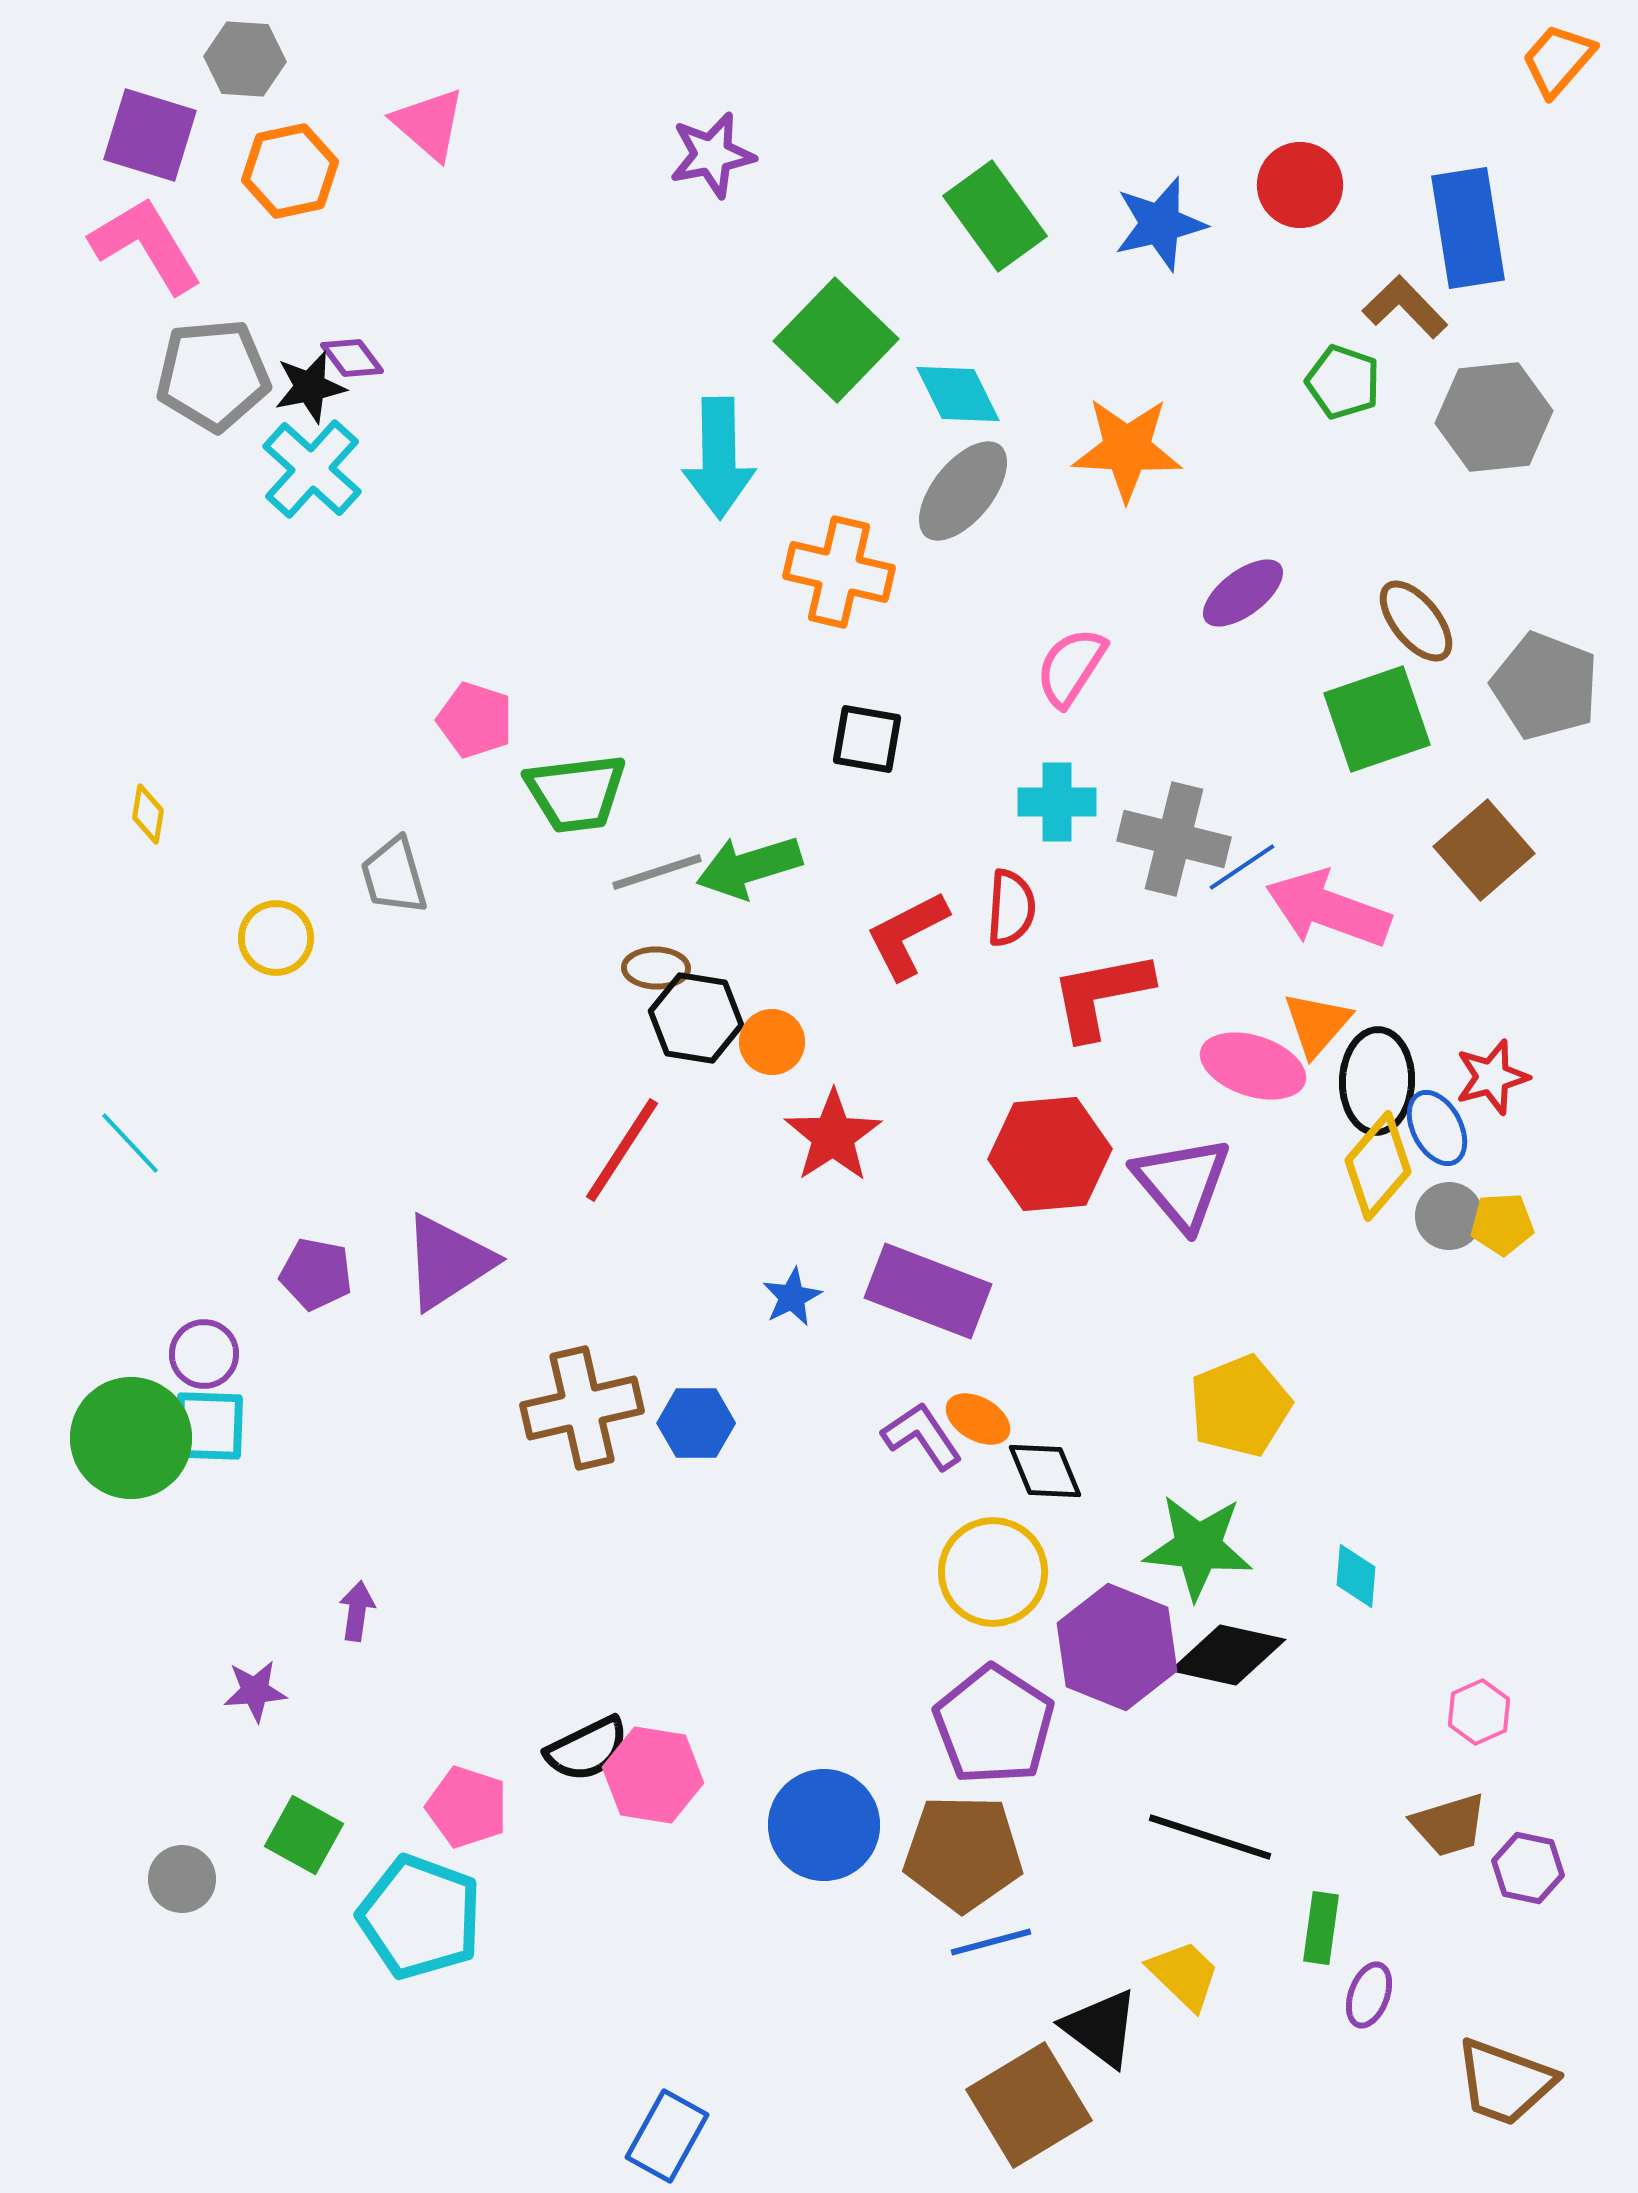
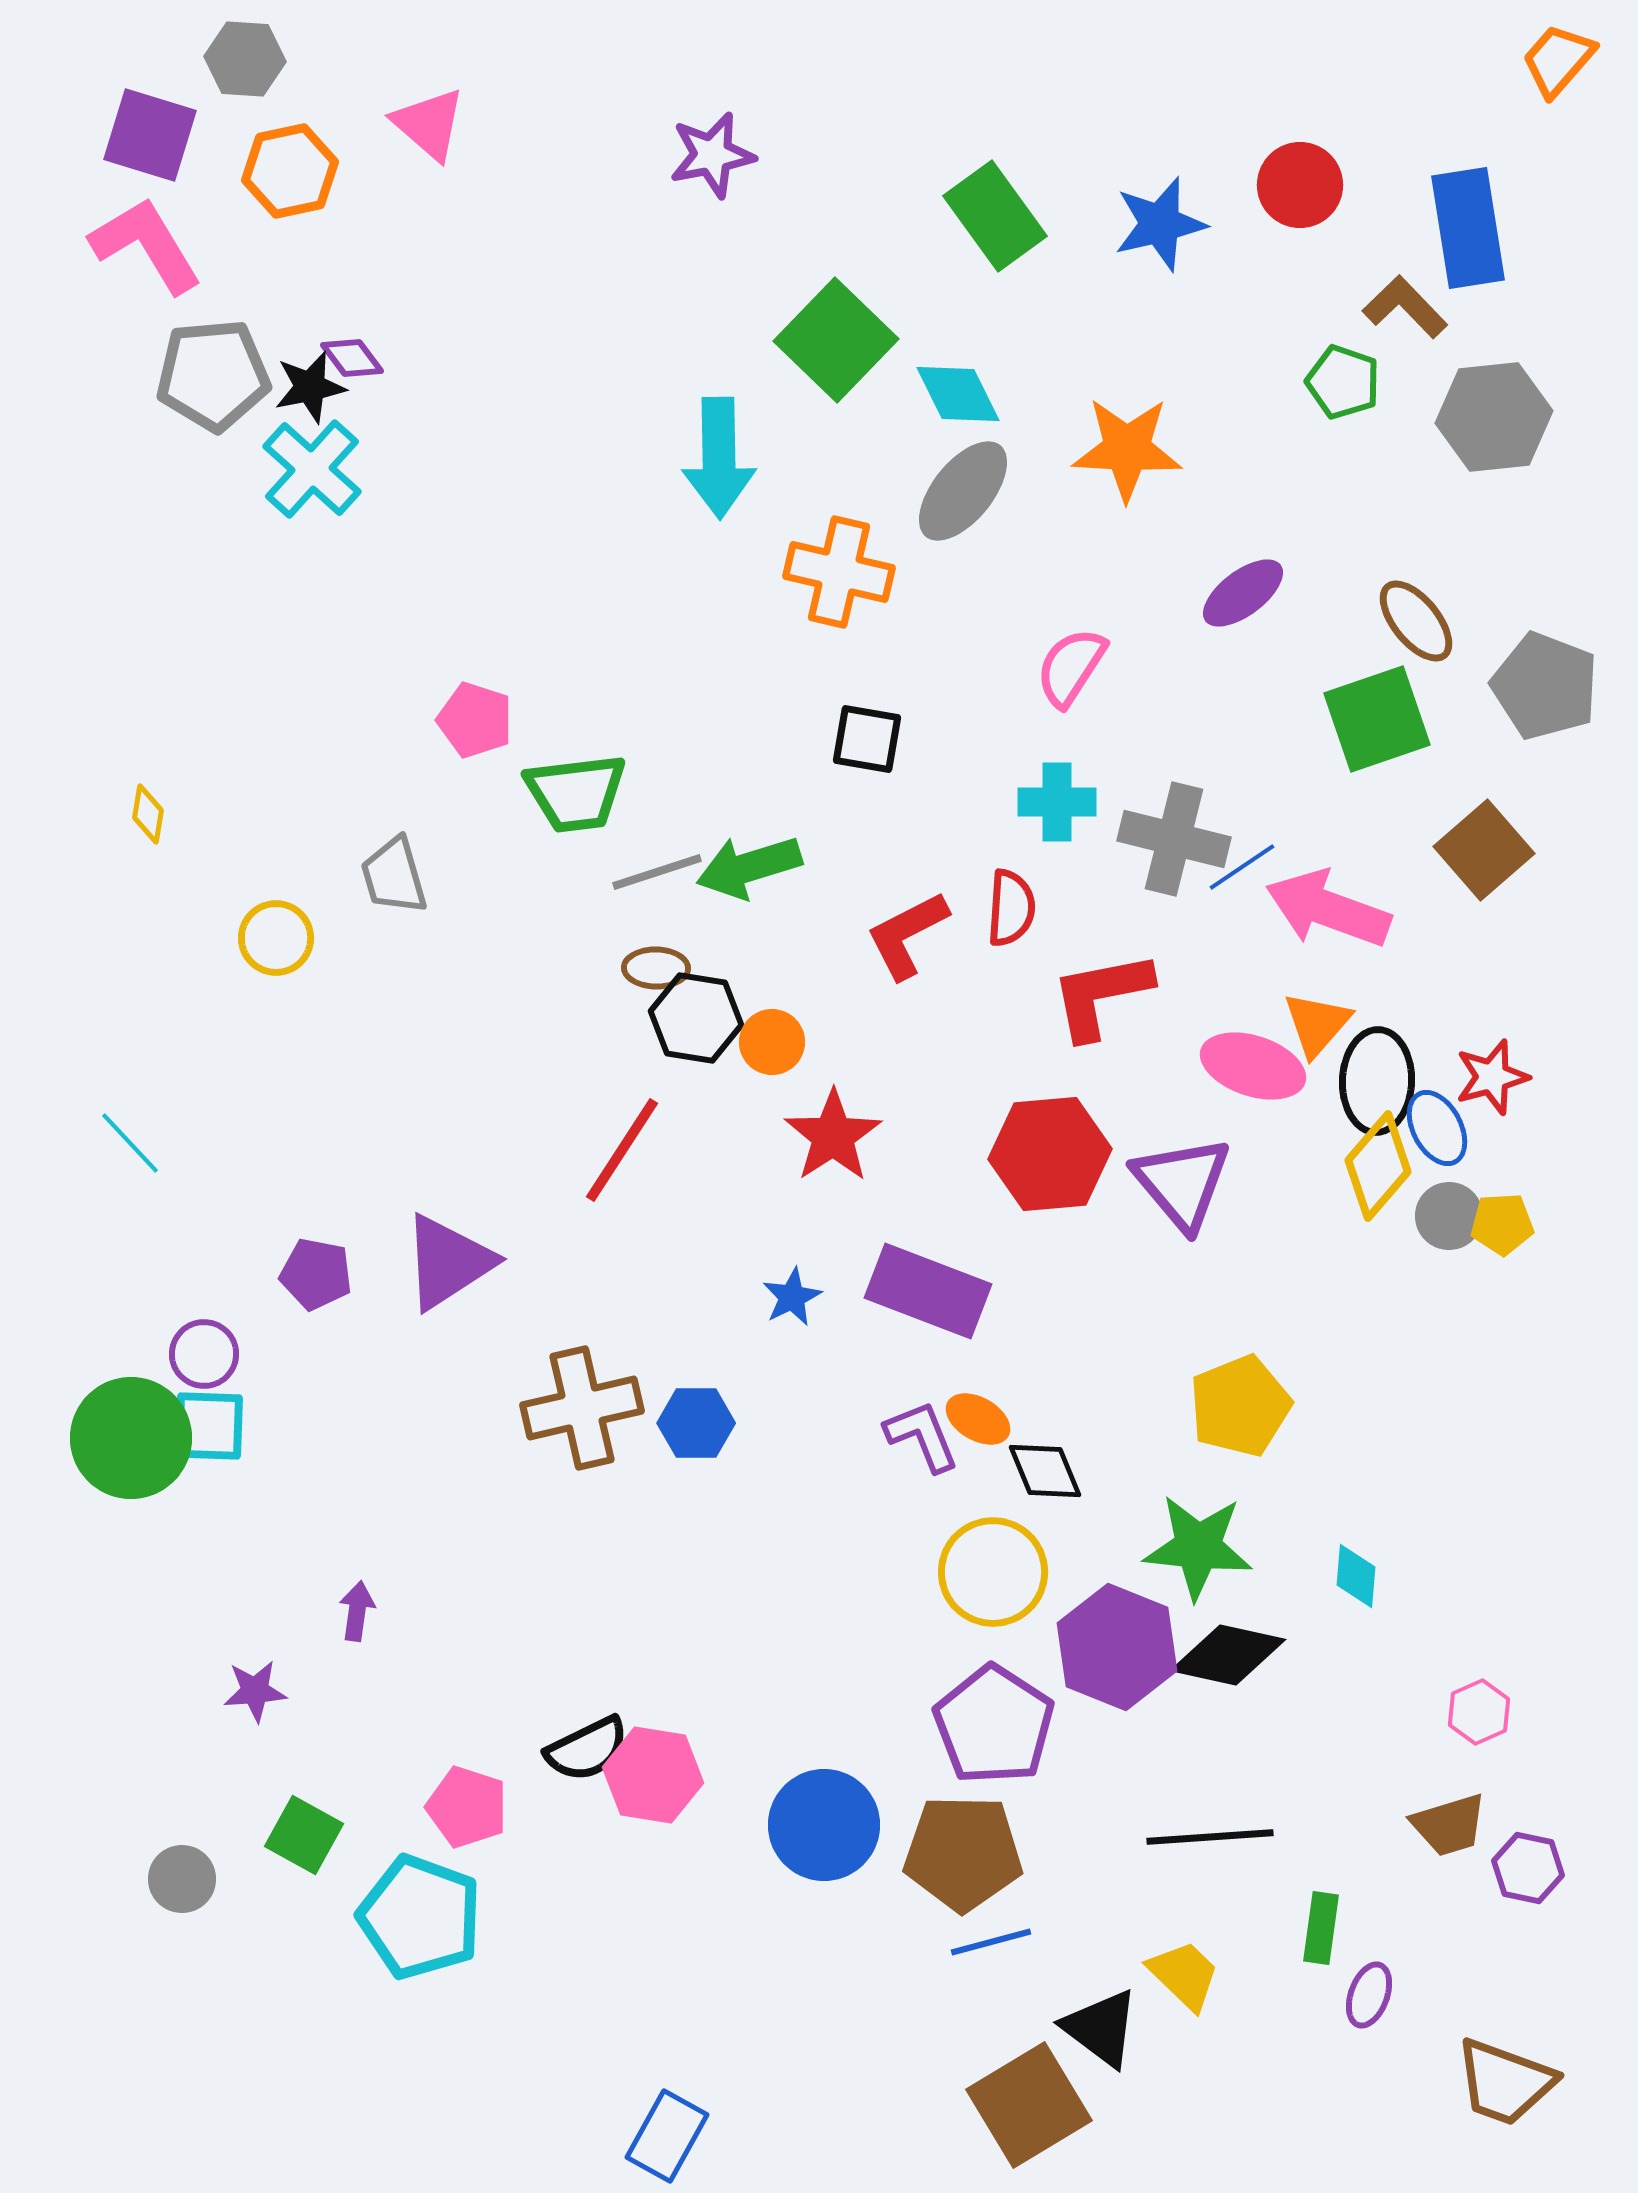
purple L-shape at (922, 1436): rotated 12 degrees clockwise
black line at (1210, 1837): rotated 22 degrees counterclockwise
